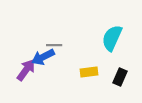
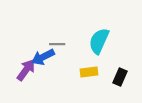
cyan semicircle: moved 13 px left, 3 px down
gray line: moved 3 px right, 1 px up
